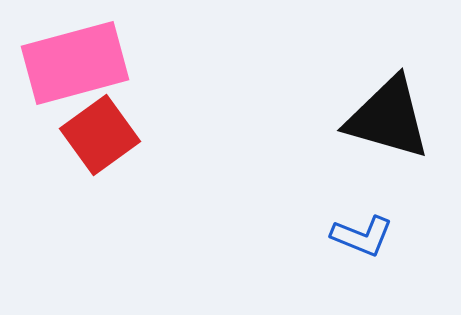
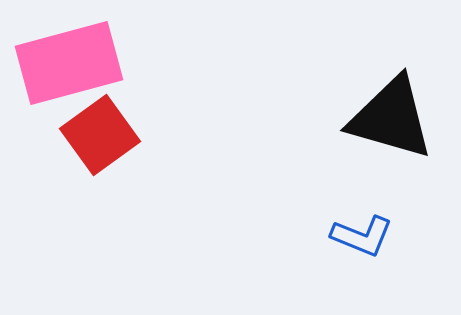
pink rectangle: moved 6 px left
black triangle: moved 3 px right
